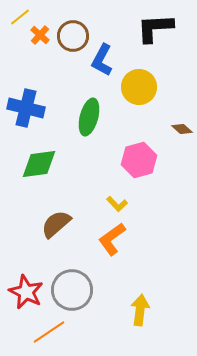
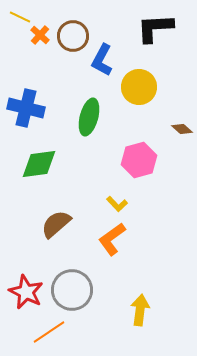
yellow line: rotated 65 degrees clockwise
